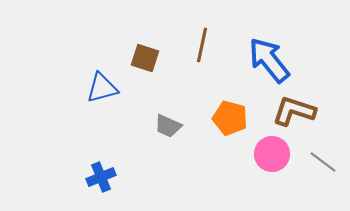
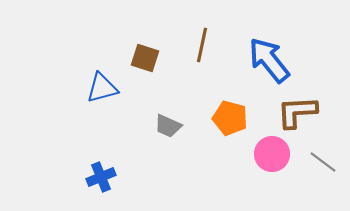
brown L-shape: moved 3 px right, 1 px down; rotated 21 degrees counterclockwise
